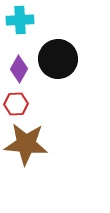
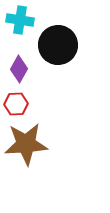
cyan cross: rotated 12 degrees clockwise
black circle: moved 14 px up
brown star: rotated 9 degrees counterclockwise
